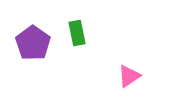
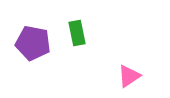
purple pentagon: rotated 24 degrees counterclockwise
